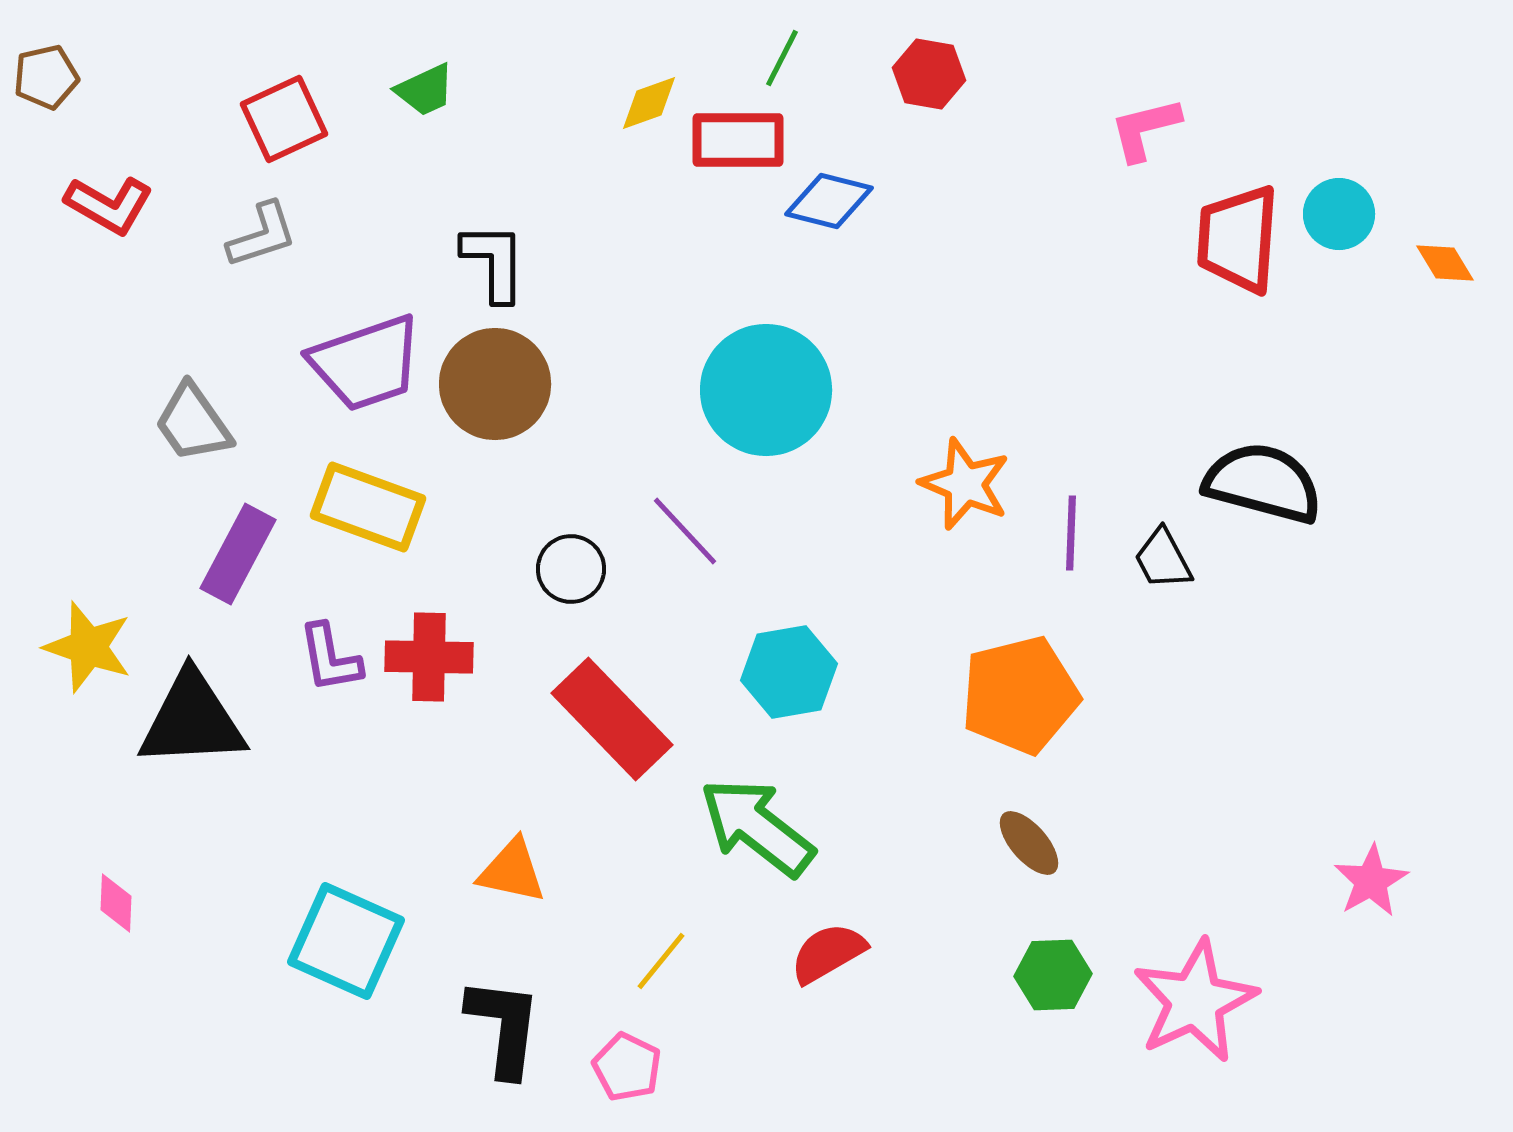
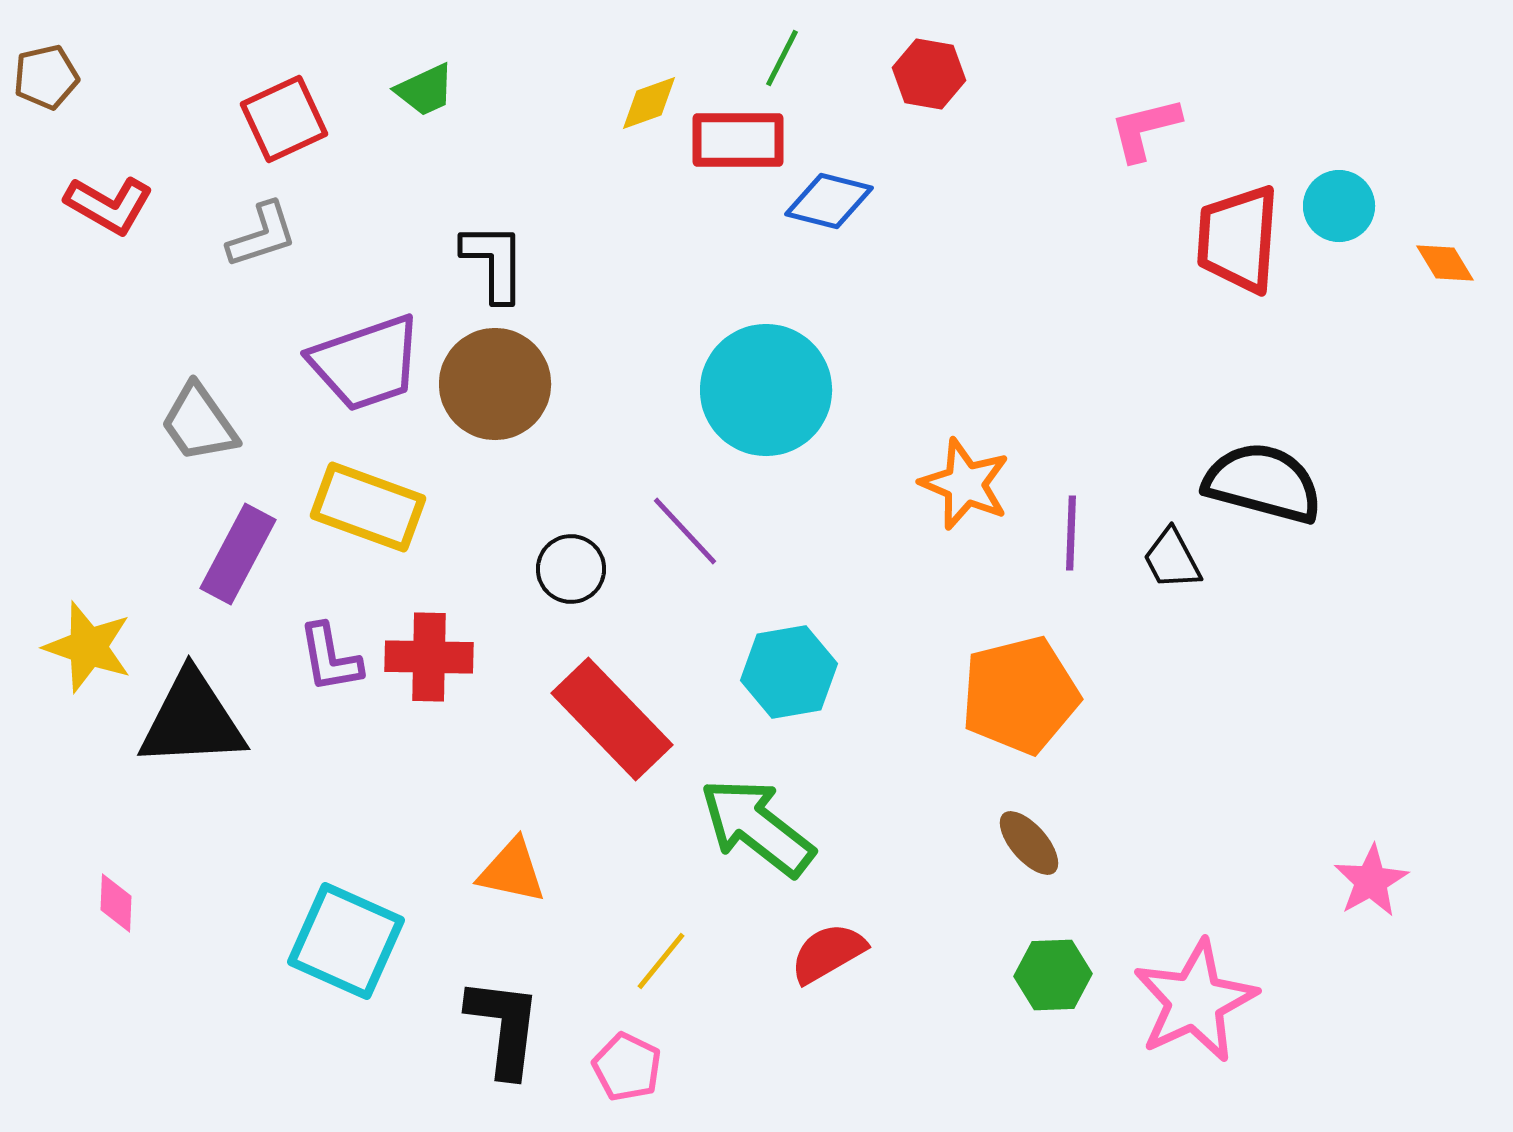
cyan circle at (1339, 214): moved 8 px up
gray trapezoid at (193, 423): moved 6 px right
black trapezoid at (1163, 559): moved 9 px right
